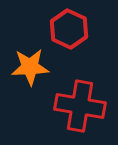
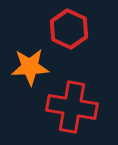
red cross: moved 8 px left, 1 px down
